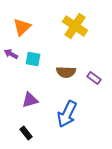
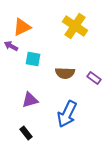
orange triangle: rotated 18 degrees clockwise
purple arrow: moved 8 px up
brown semicircle: moved 1 px left, 1 px down
